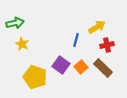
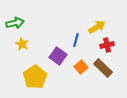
purple square: moved 3 px left, 9 px up
yellow pentagon: rotated 20 degrees clockwise
